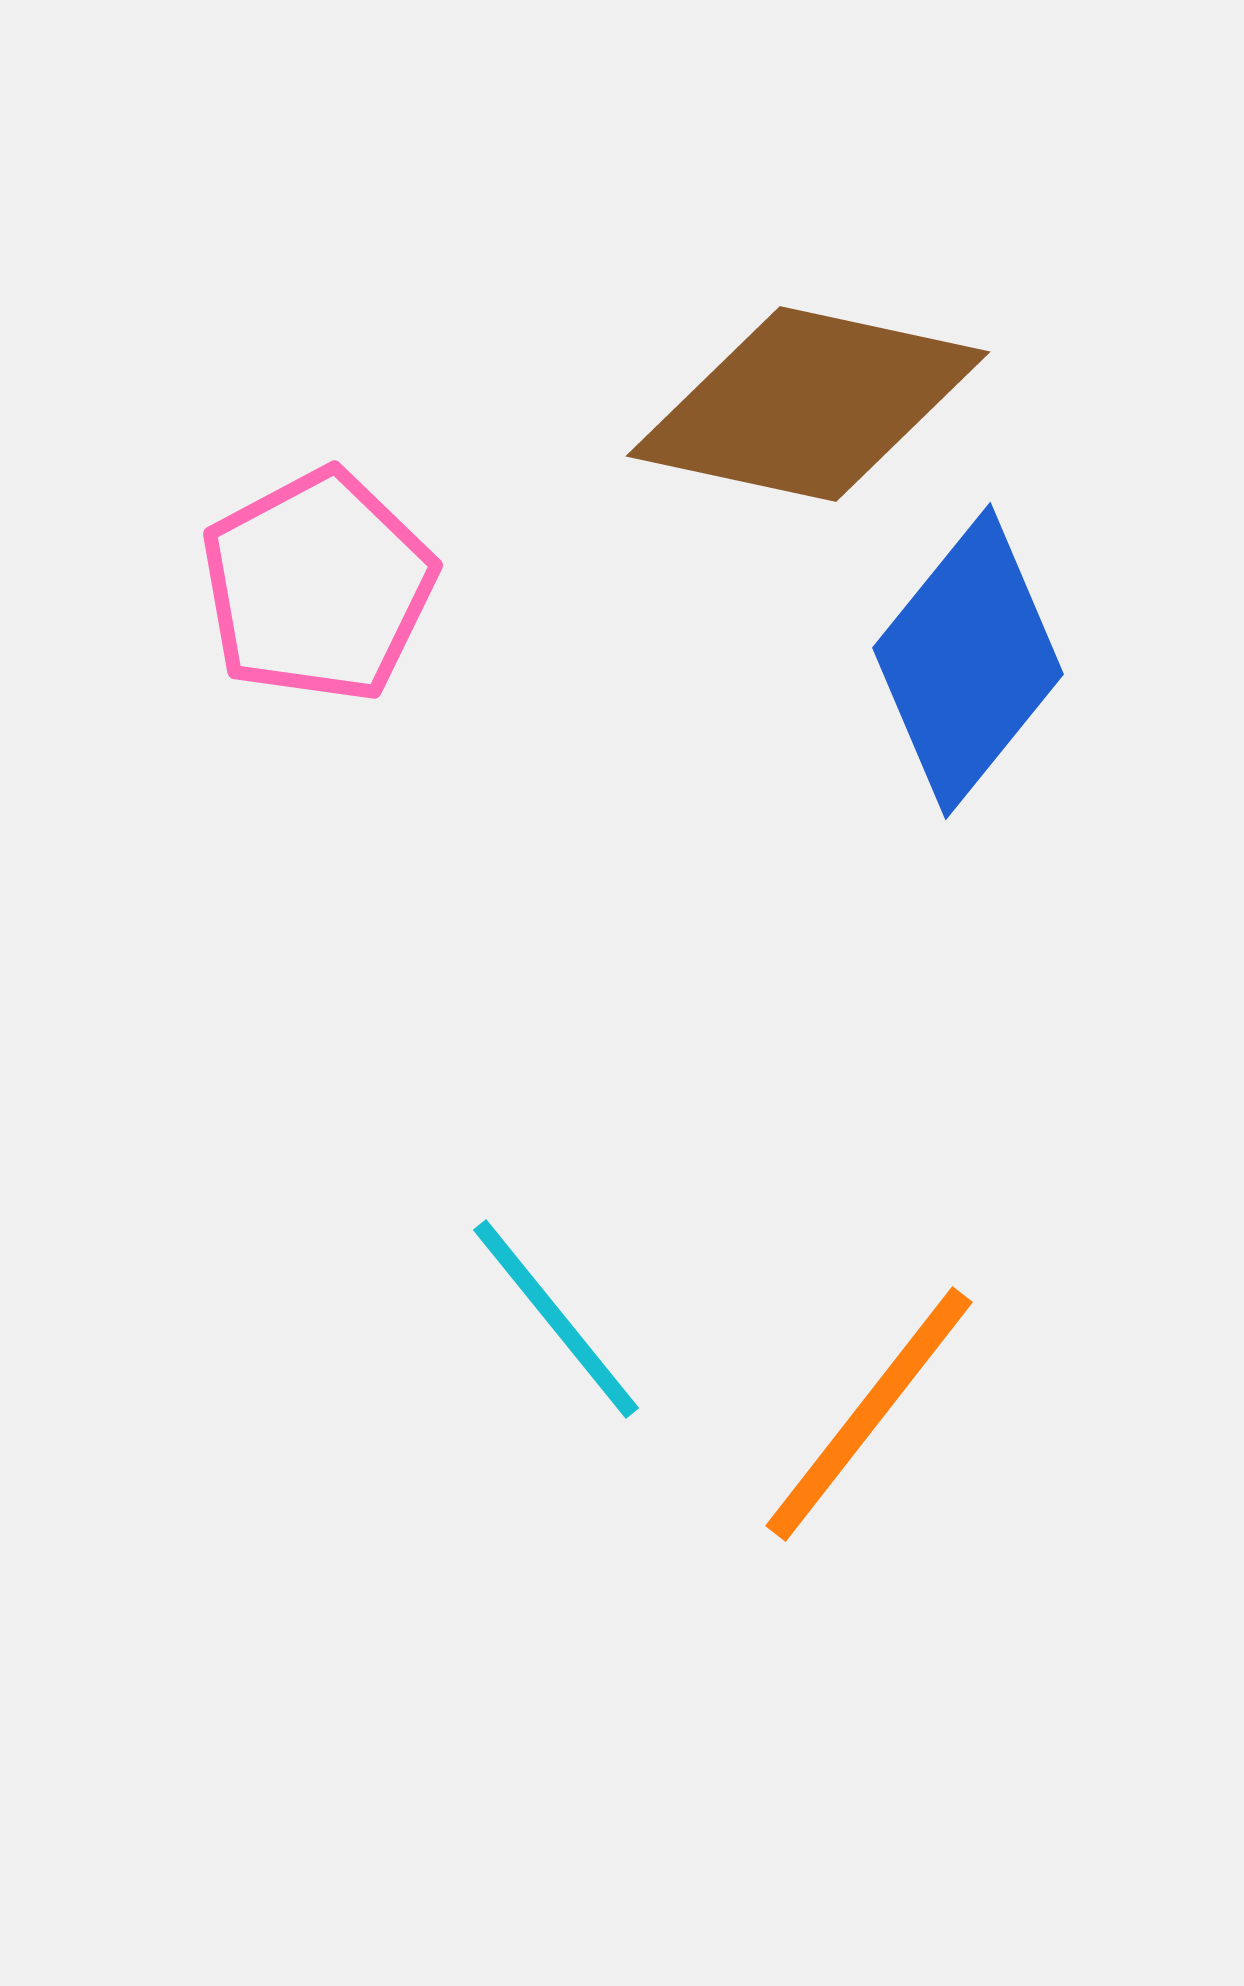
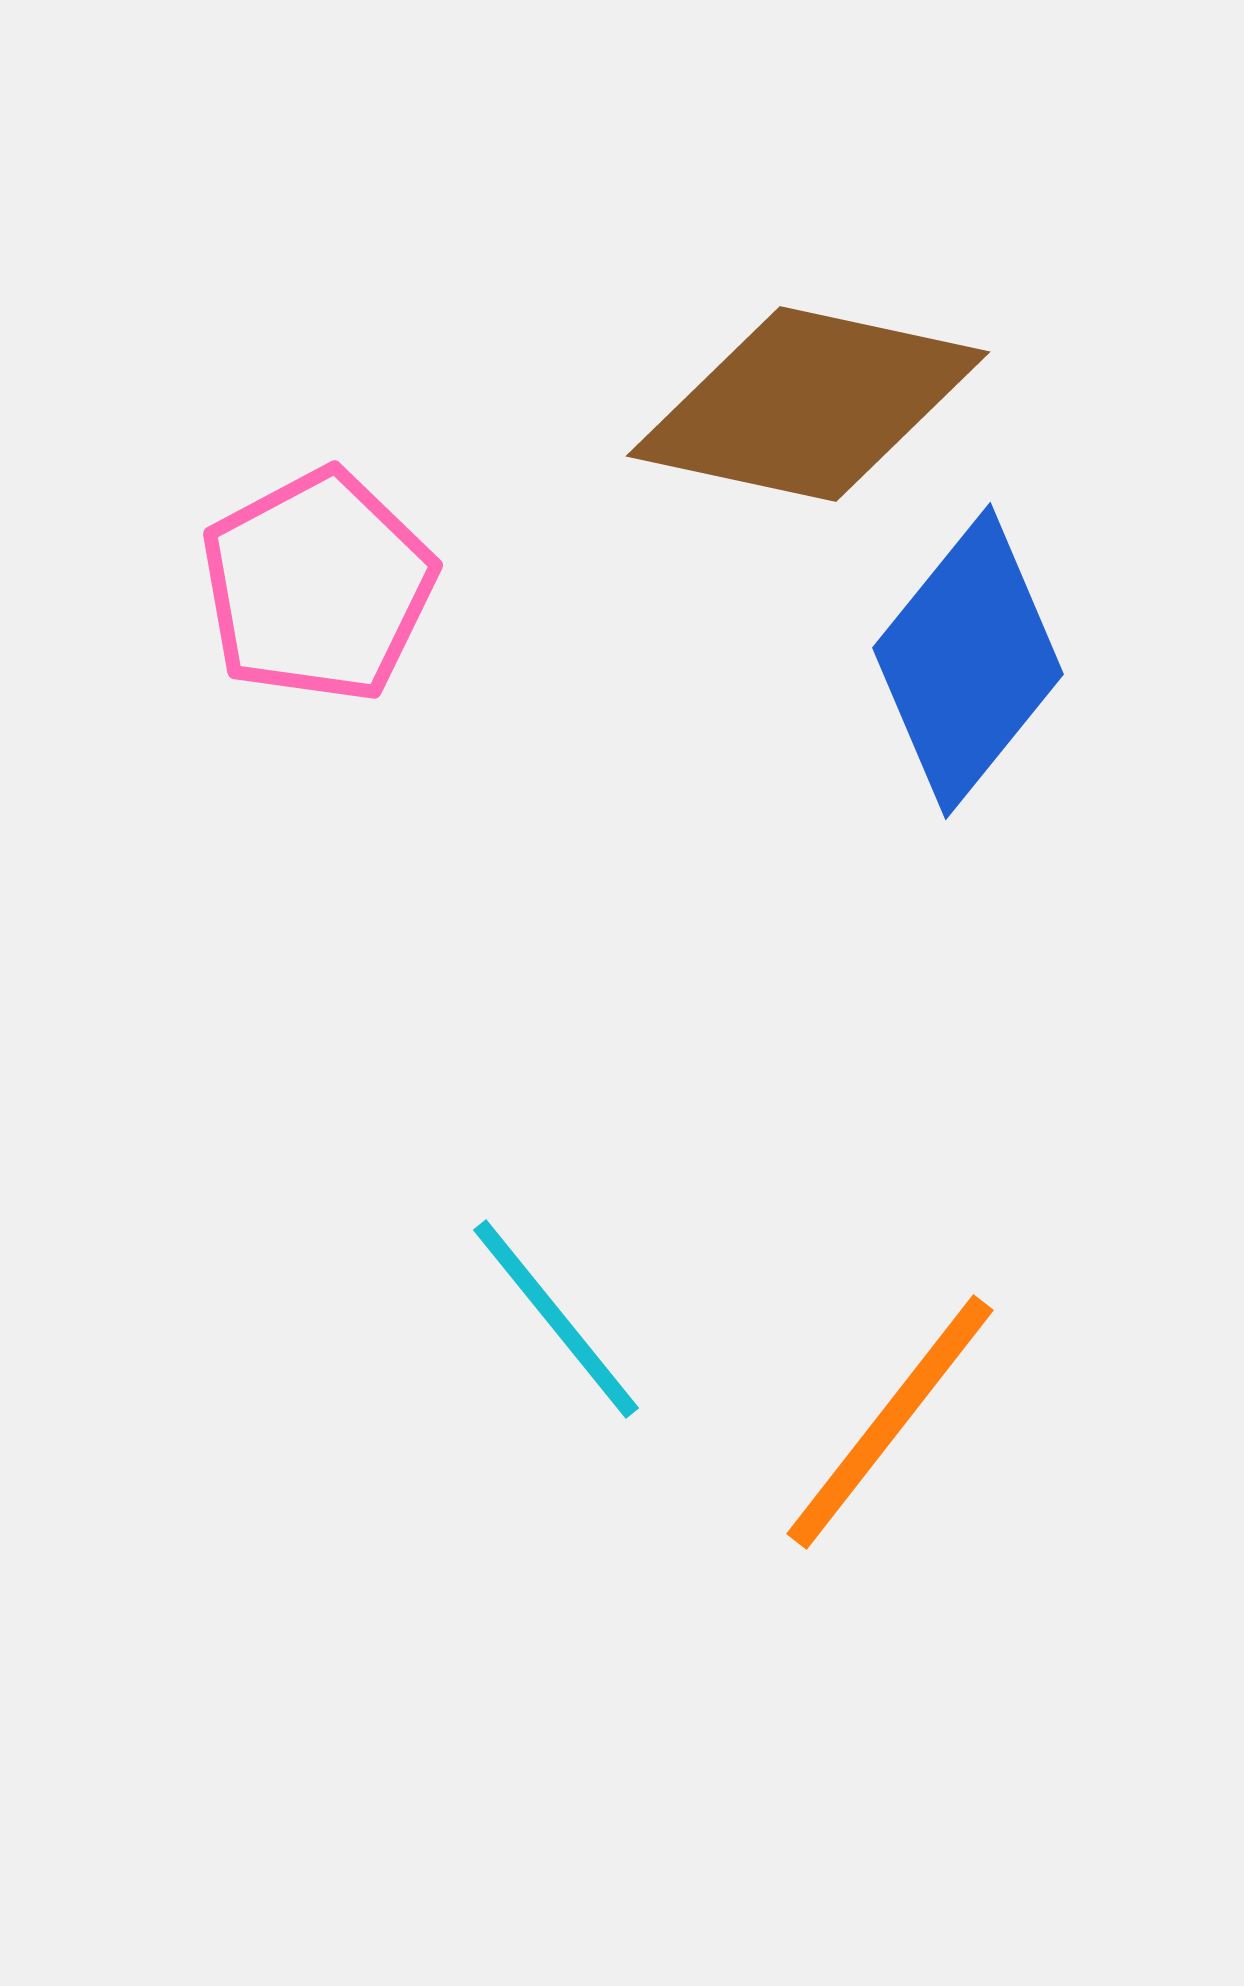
orange line: moved 21 px right, 8 px down
